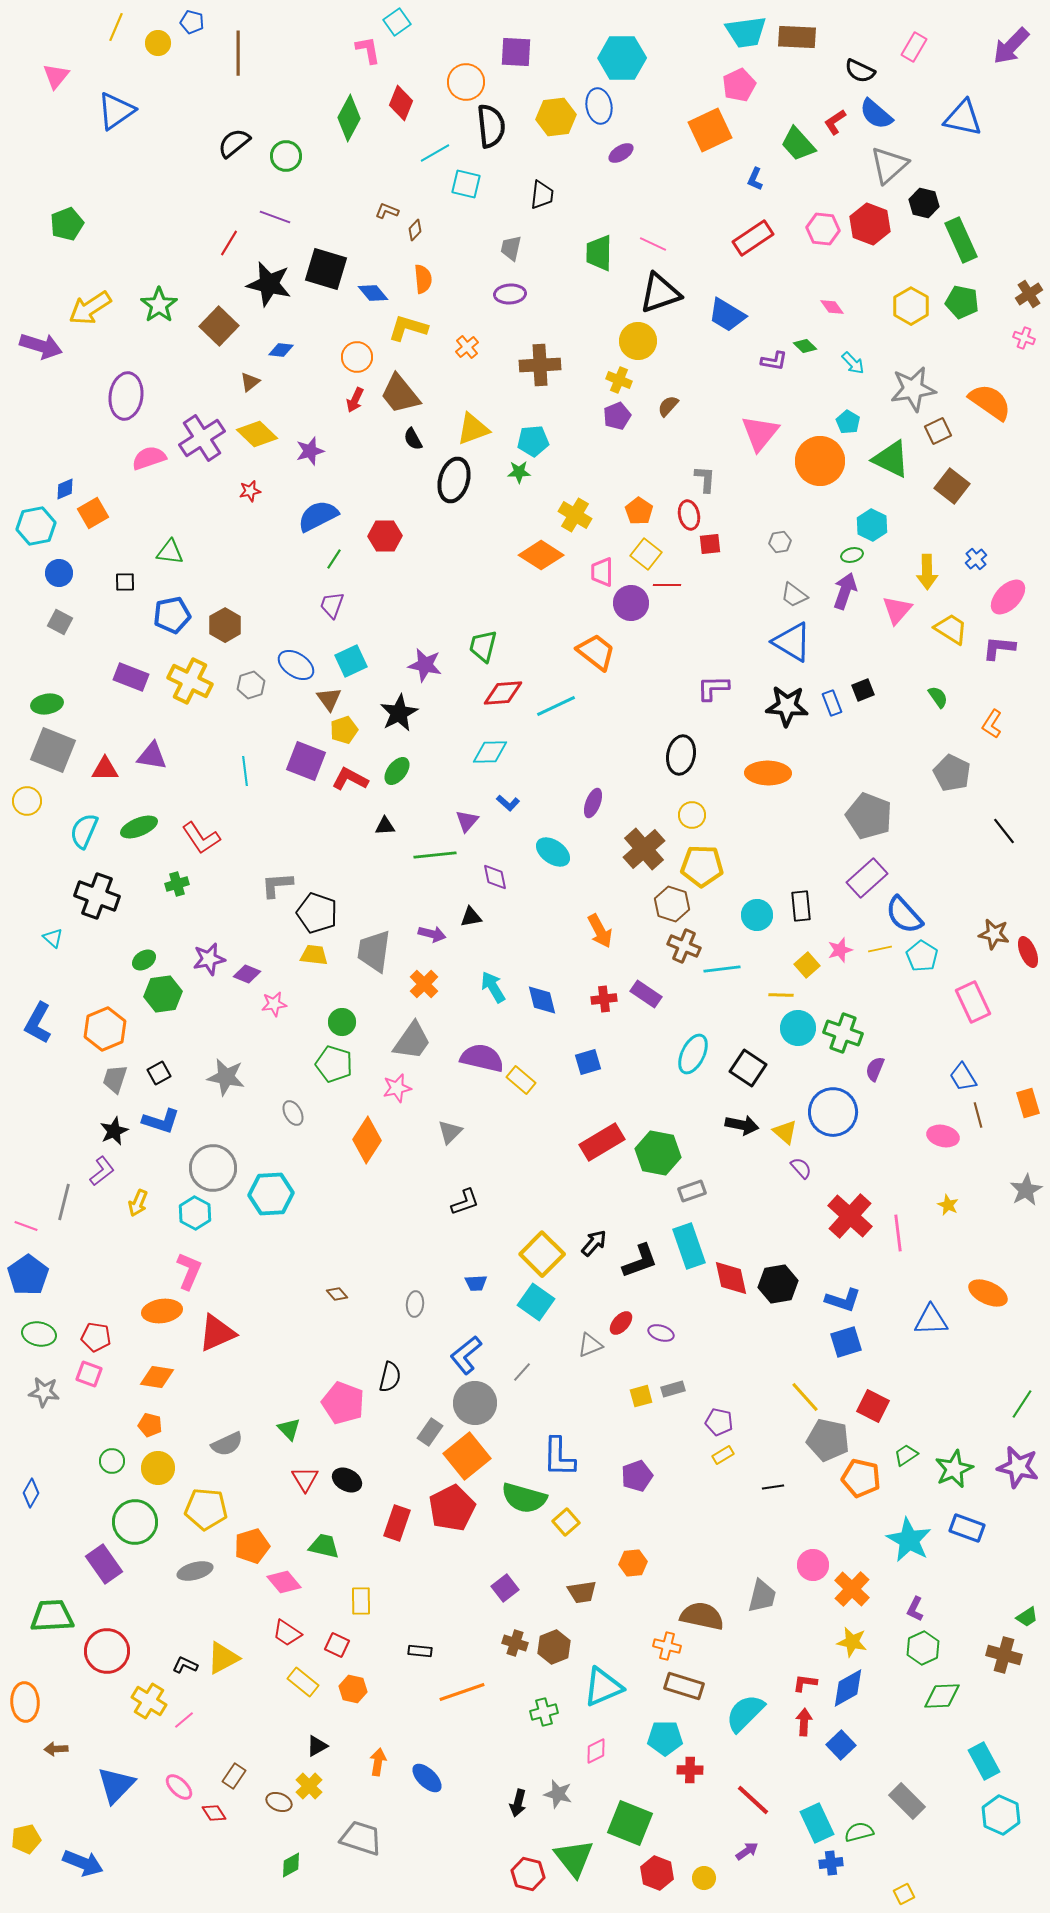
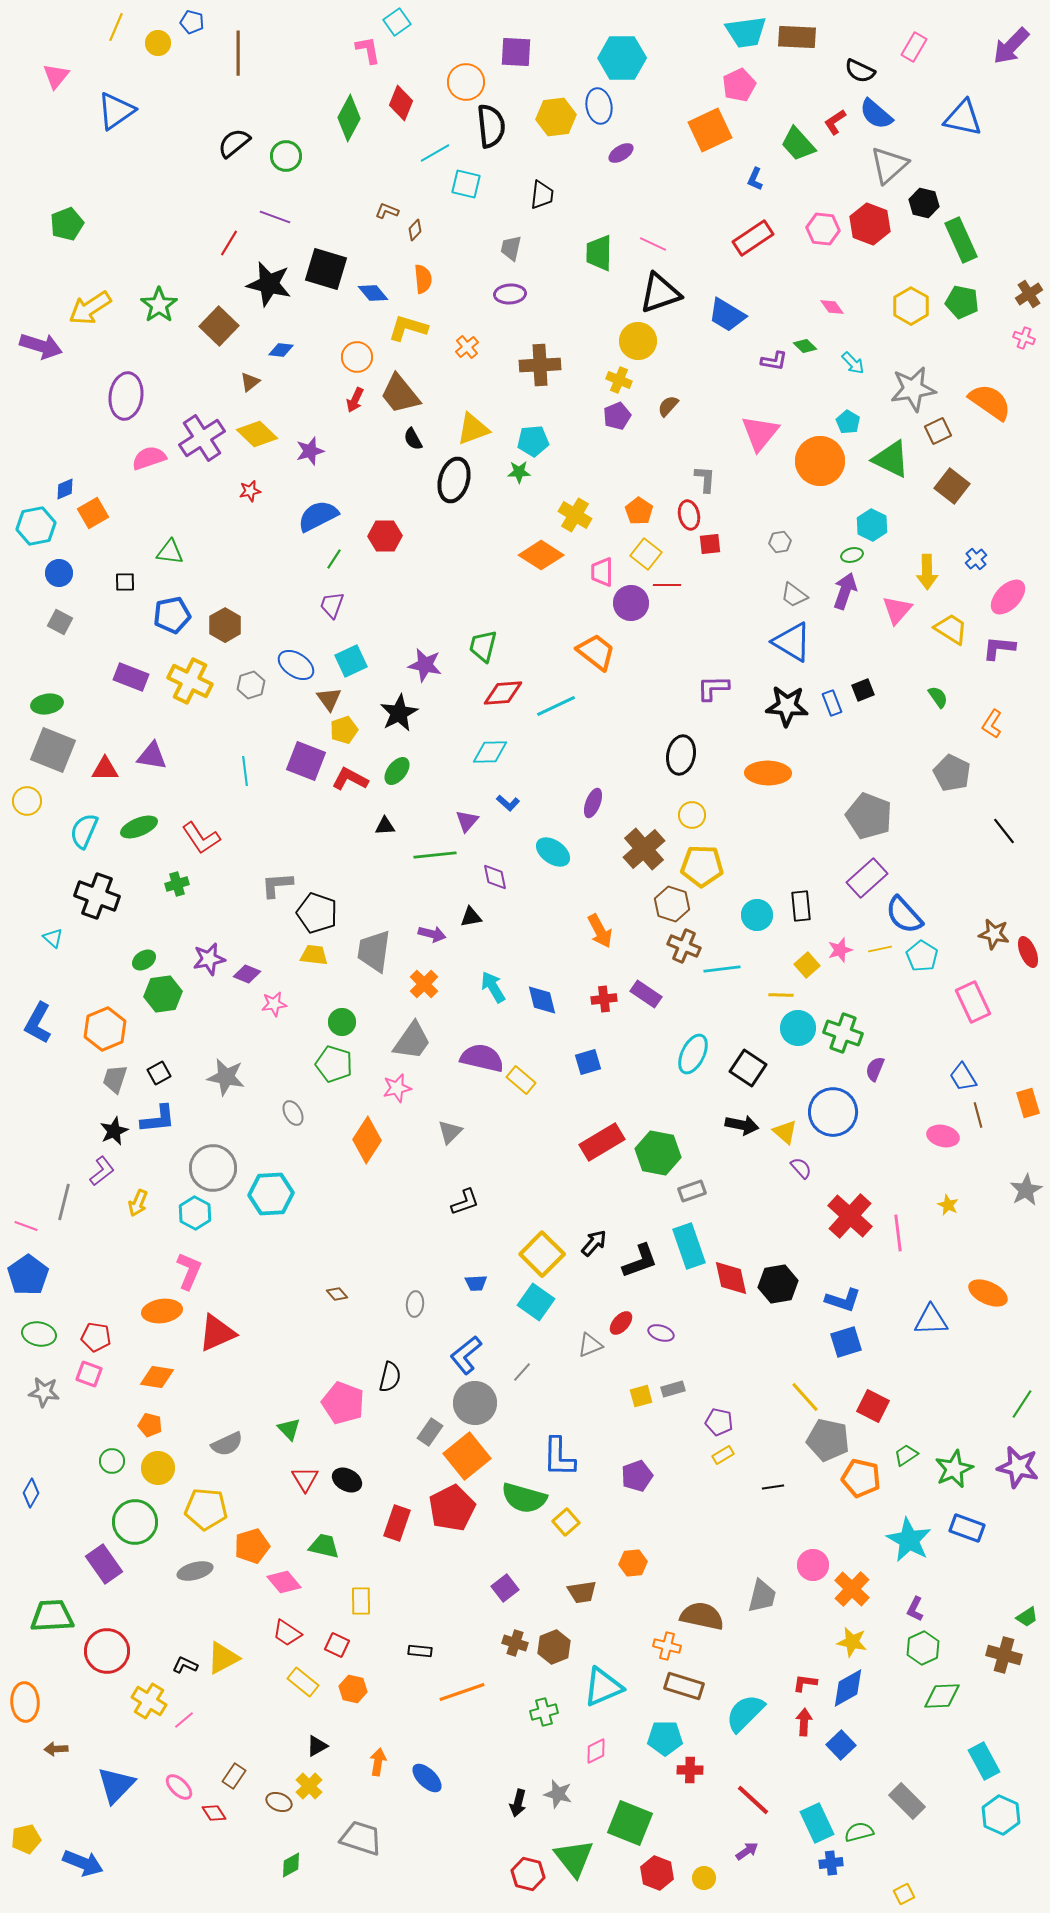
blue L-shape at (161, 1121): moved 3 px left, 2 px up; rotated 24 degrees counterclockwise
